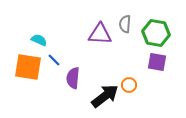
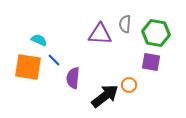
purple square: moved 6 px left
